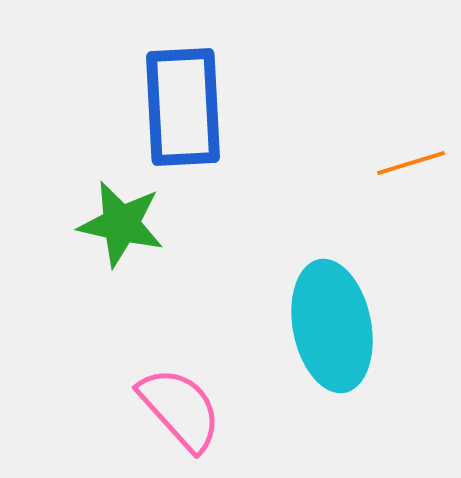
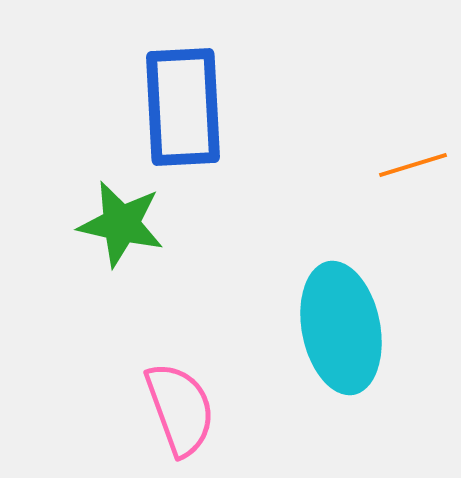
orange line: moved 2 px right, 2 px down
cyan ellipse: moved 9 px right, 2 px down
pink semicircle: rotated 22 degrees clockwise
